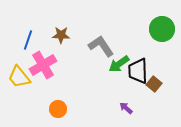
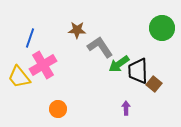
green circle: moved 1 px up
brown star: moved 16 px right, 5 px up
blue line: moved 2 px right, 2 px up
gray L-shape: moved 1 px left, 1 px down
purple arrow: rotated 48 degrees clockwise
